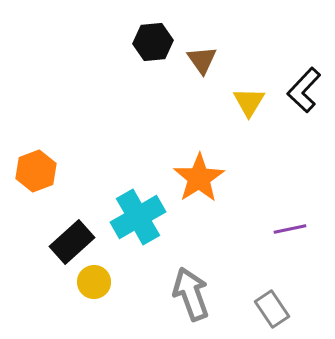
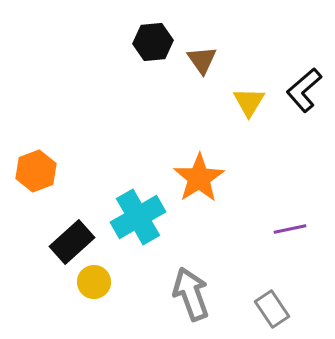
black L-shape: rotated 6 degrees clockwise
